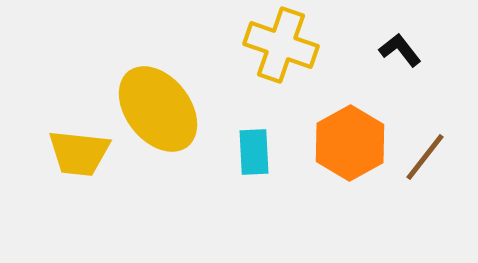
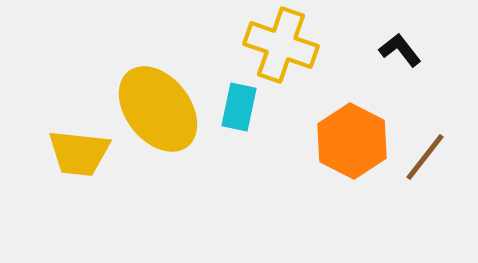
orange hexagon: moved 2 px right, 2 px up; rotated 4 degrees counterclockwise
cyan rectangle: moved 15 px left, 45 px up; rotated 15 degrees clockwise
